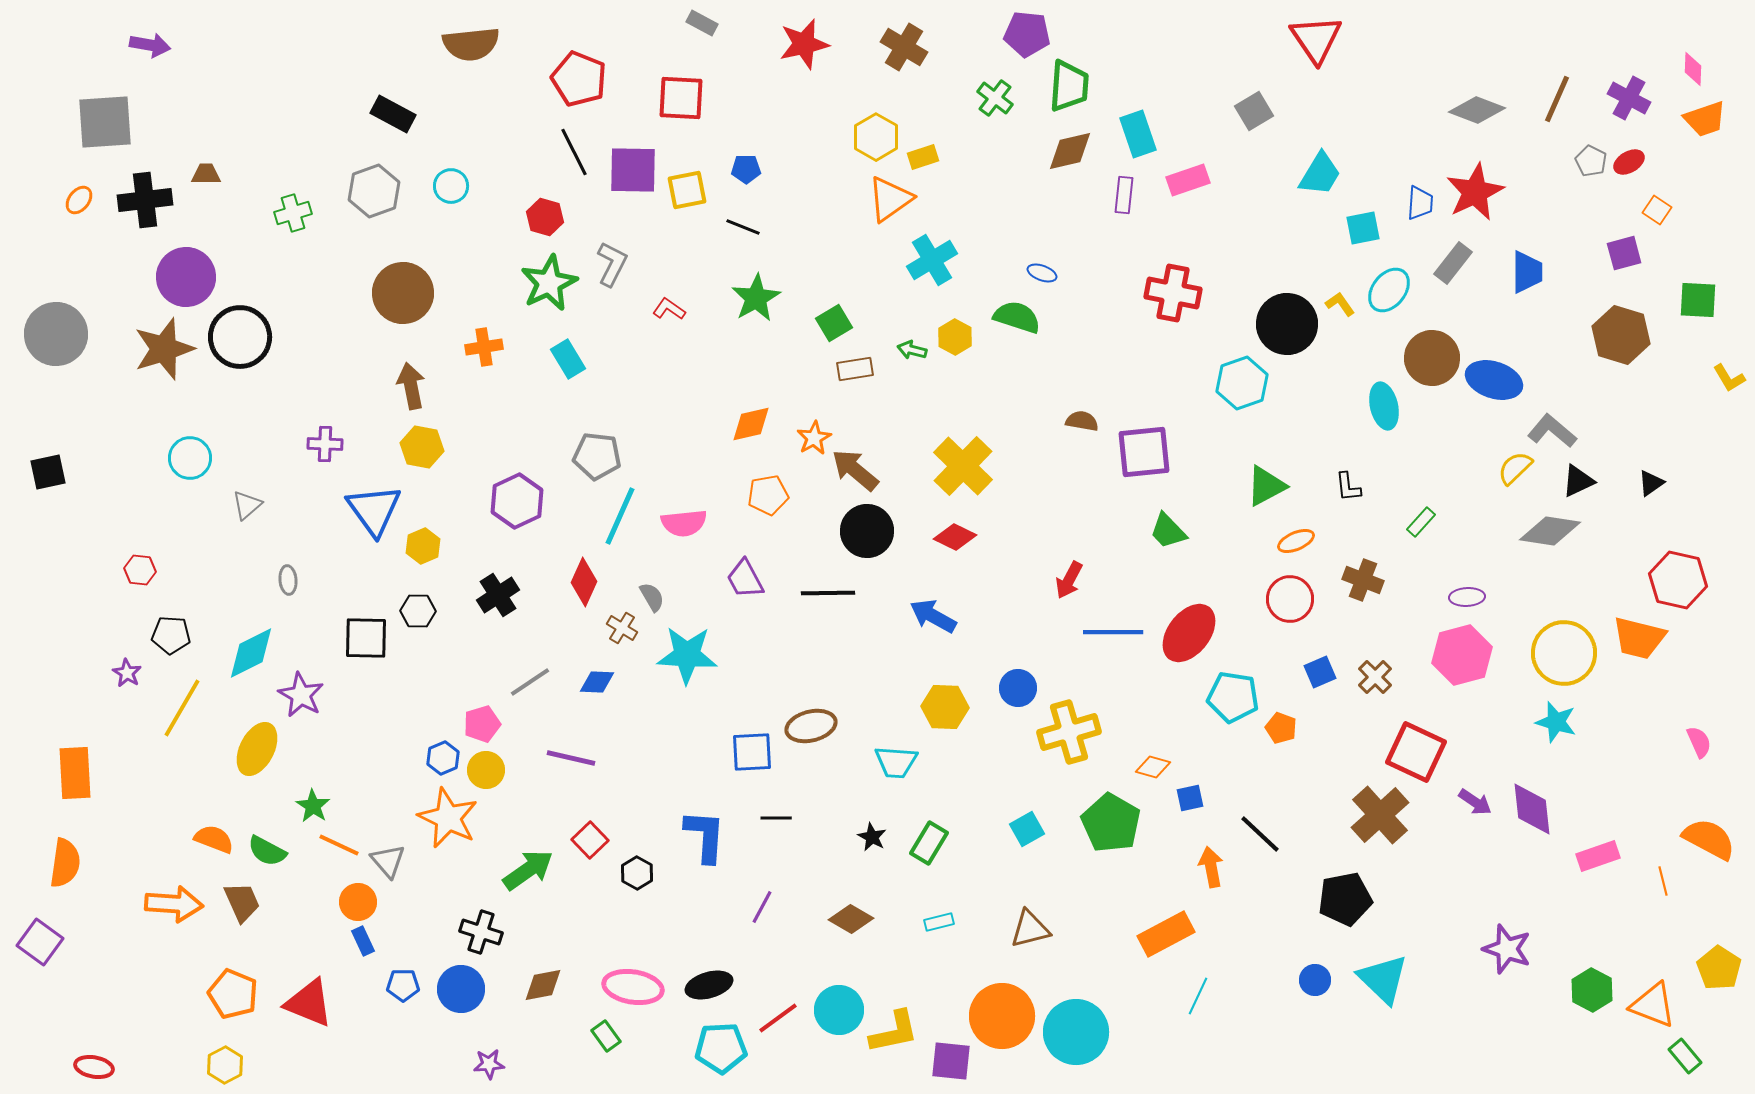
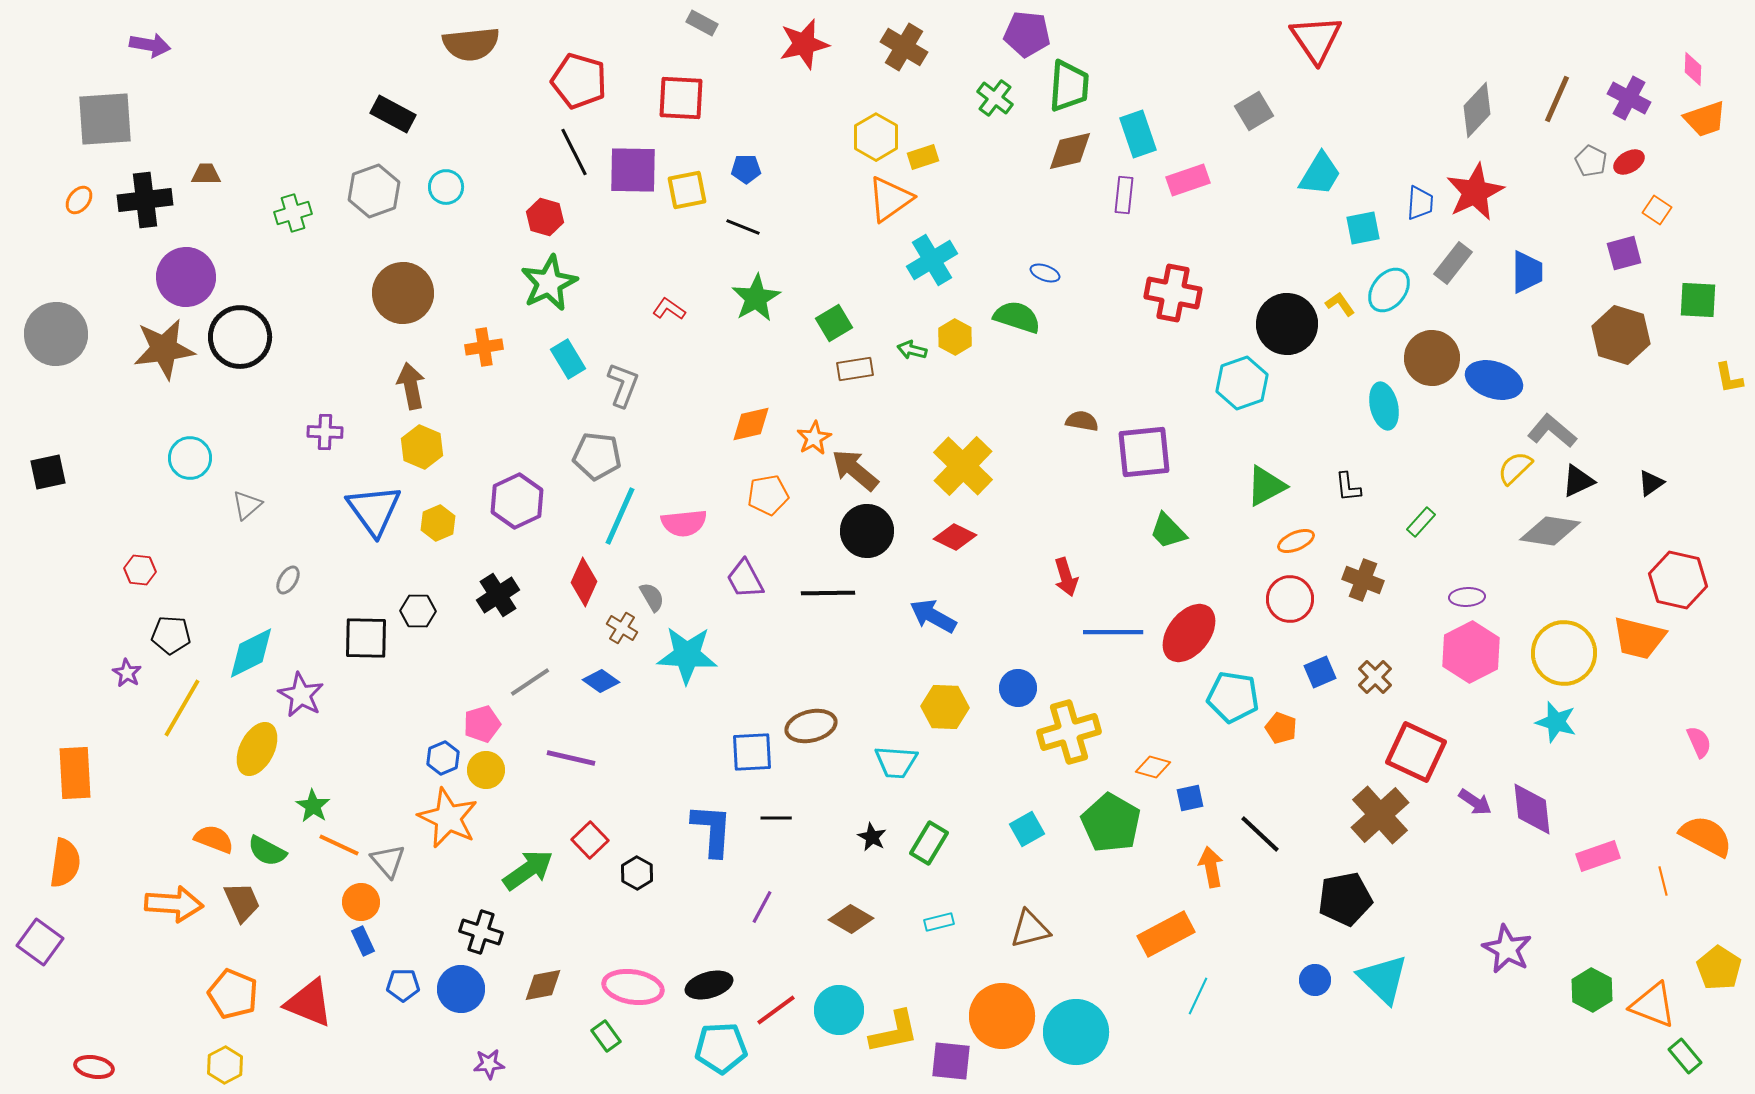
red pentagon at (579, 79): moved 2 px down; rotated 6 degrees counterclockwise
gray diamond at (1477, 110): rotated 68 degrees counterclockwise
gray square at (105, 122): moved 3 px up
cyan circle at (451, 186): moved 5 px left, 1 px down
gray L-shape at (612, 264): moved 11 px right, 121 px down; rotated 6 degrees counterclockwise
blue ellipse at (1042, 273): moved 3 px right
brown star at (164, 349): rotated 10 degrees clockwise
yellow L-shape at (1729, 378): rotated 20 degrees clockwise
purple cross at (325, 444): moved 12 px up
yellow hexagon at (422, 447): rotated 12 degrees clockwise
yellow hexagon at (423, 546): moved 15 px right, 23 px up
gray ellipse at (288, 580): rotated 36 degrees clockwise
red arrow at (1069, 580): moved 3 px left, 3 px up; rotated 45 degrees counterclockwise
pink hexagon at (1462, 655): moved 9 px right, 3 px up; rotated 12 degrees counterclockwise
blue diamond at (597, 682): moved 4 px right, 1 px up; rotated 33 degrees clockwise
blue L-shape at (705, 836): moved 7 px right, 6 px up
orange semicircle at (1709, 839): moved 3 px left, 3 px up
orange circle at (358, 902): moved 3 px right
purple star at (1507, 949): rotated 9 degrees clockwise
red line at (778, 1018): moved 2 px left, 8 px up
